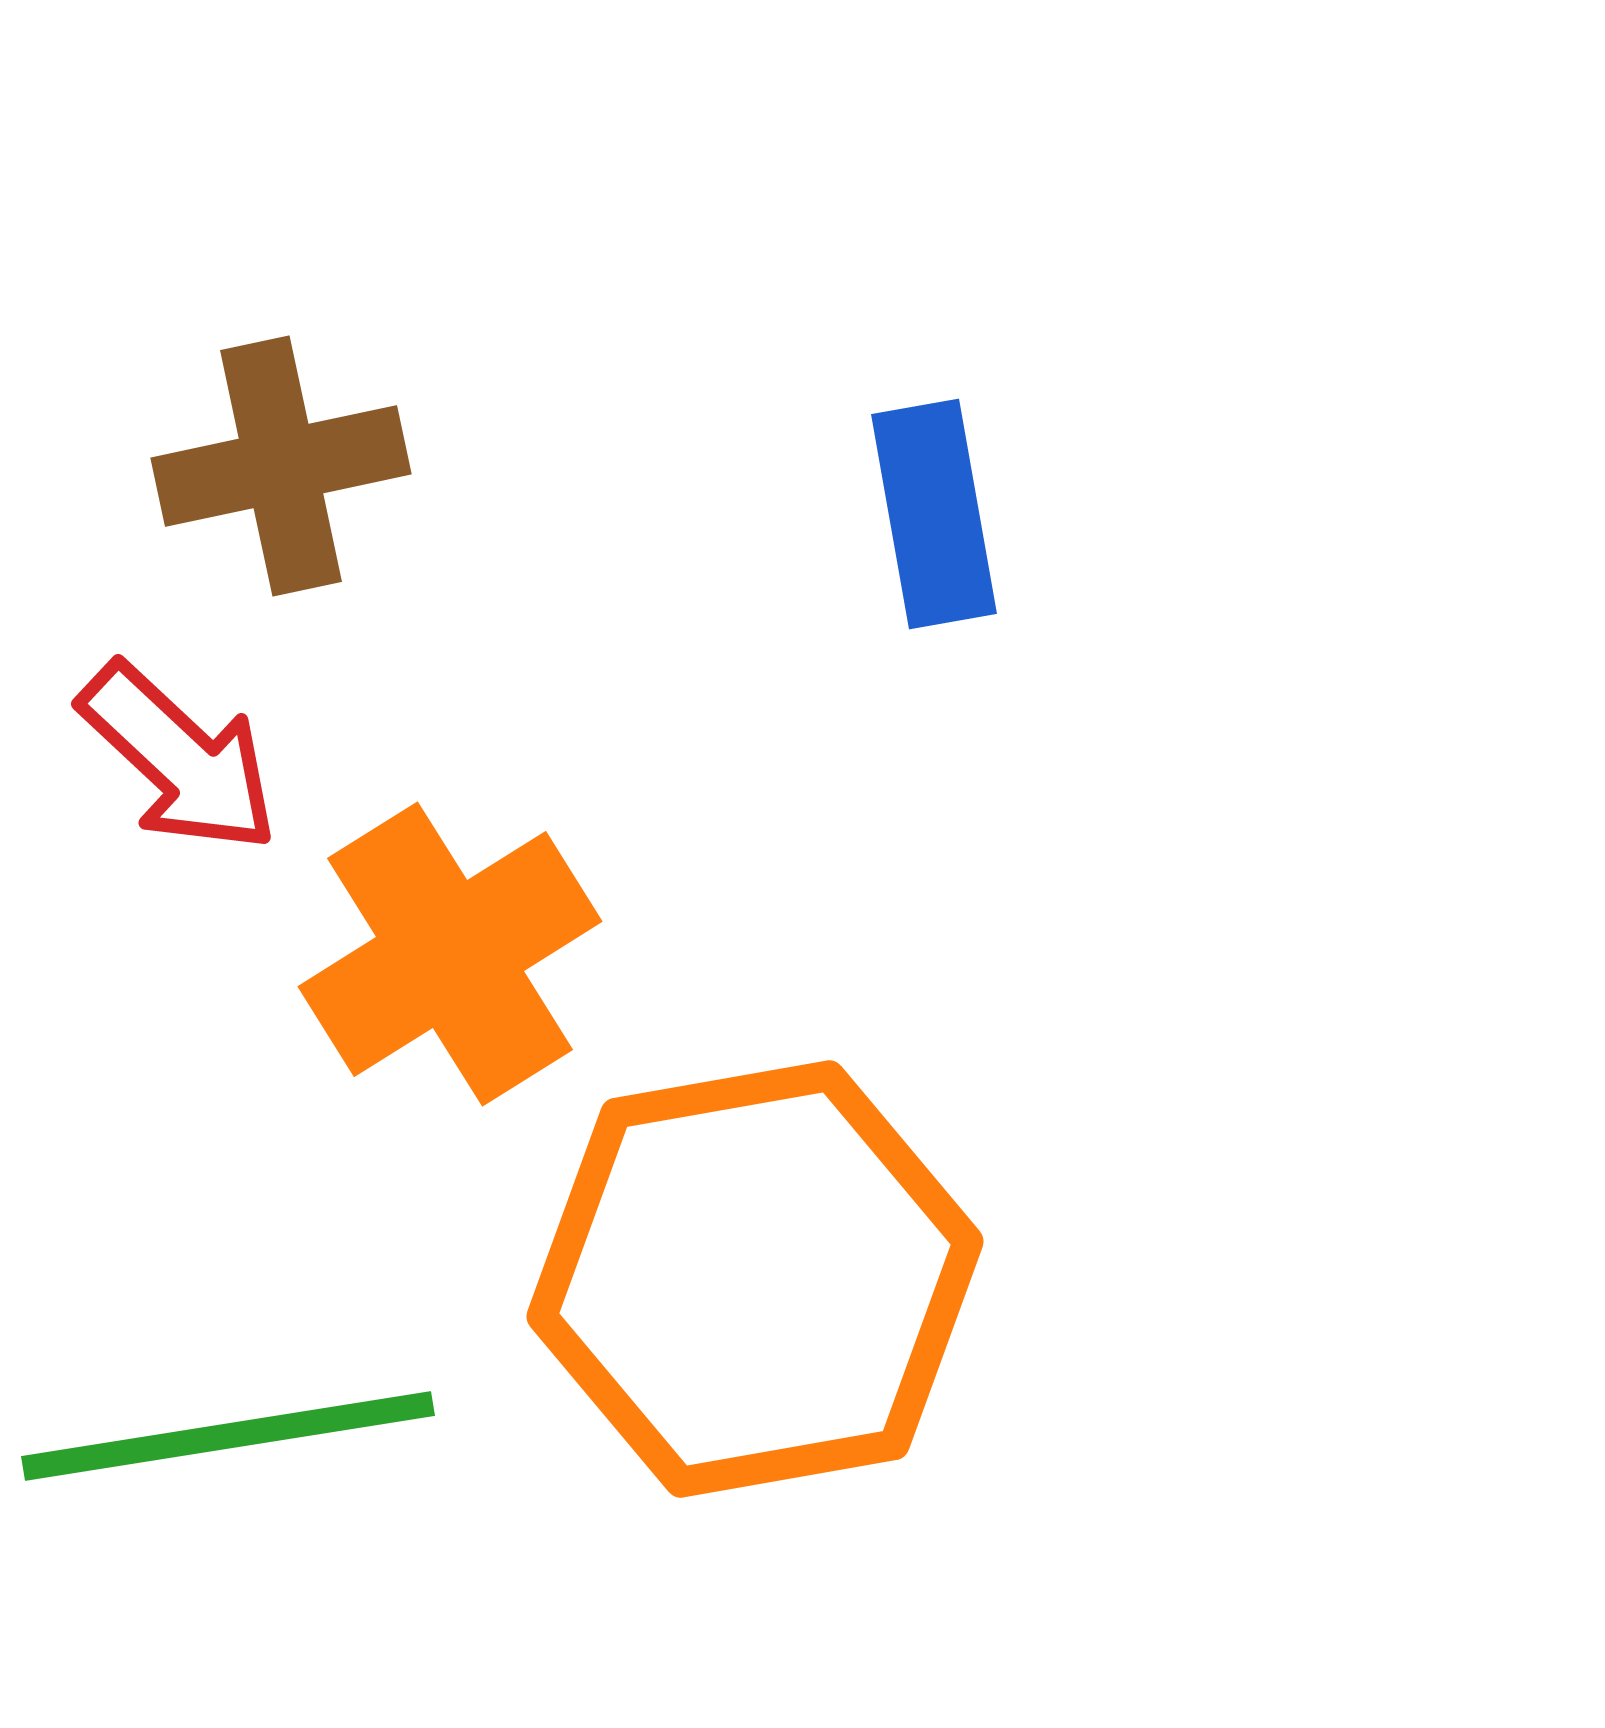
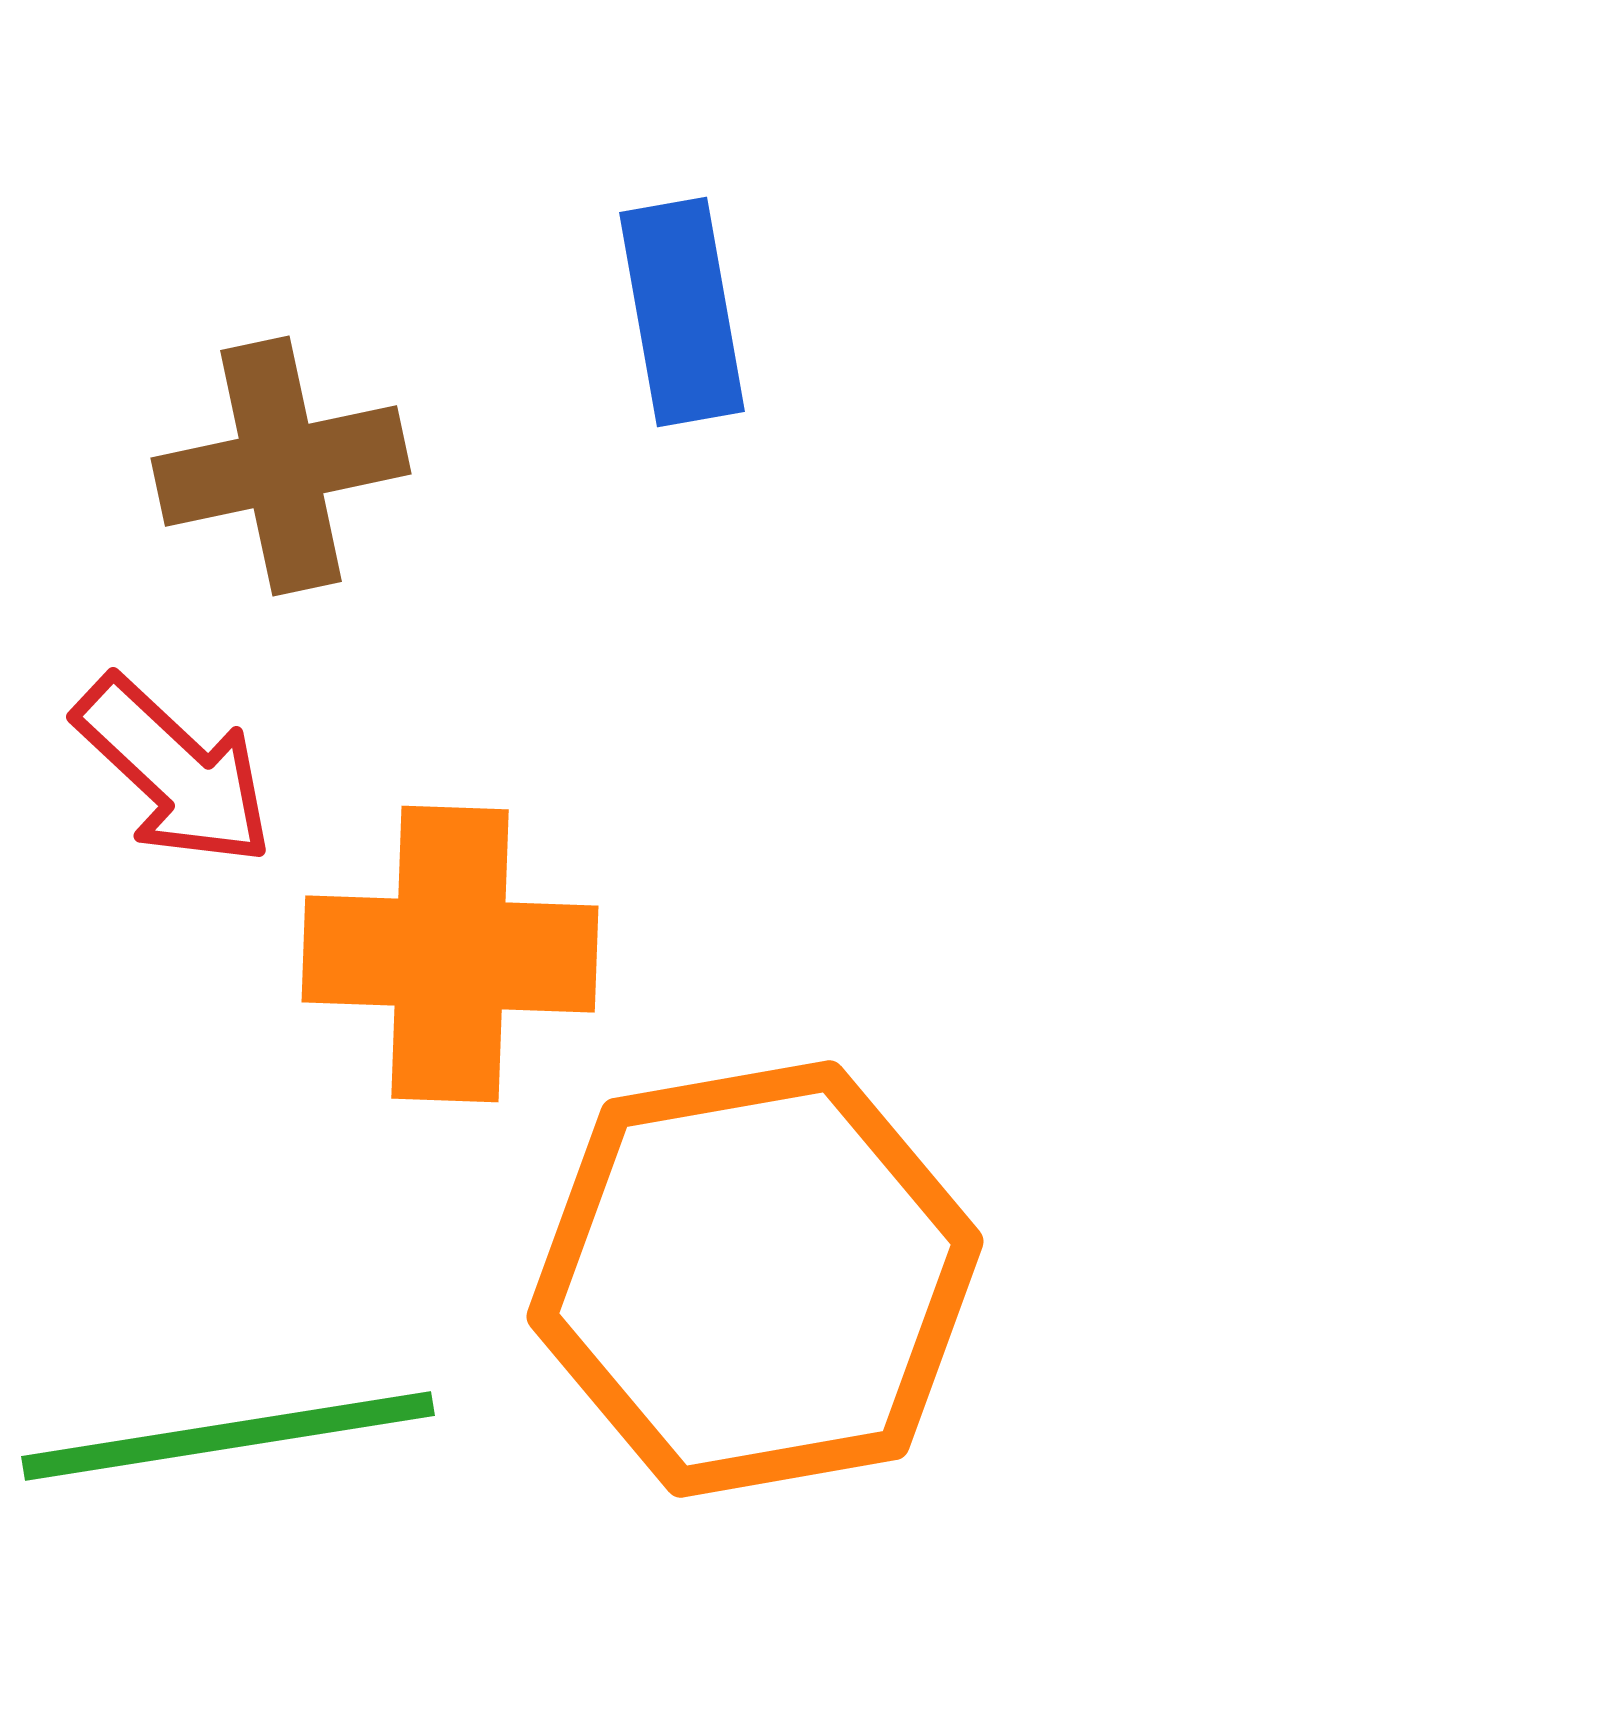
blue rectangle: moved 252 px left, 202 px up
red arrow: moved 5 px left, 13 px down
orange cross: rotated 34 degrees clockwise
